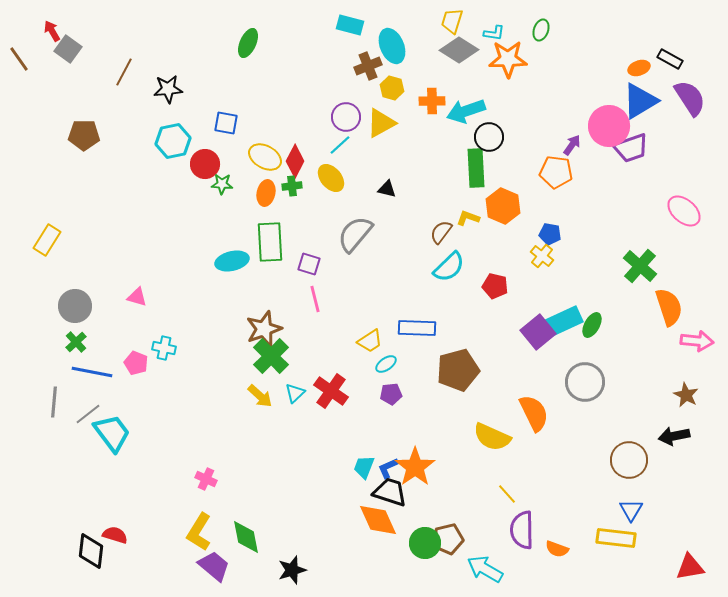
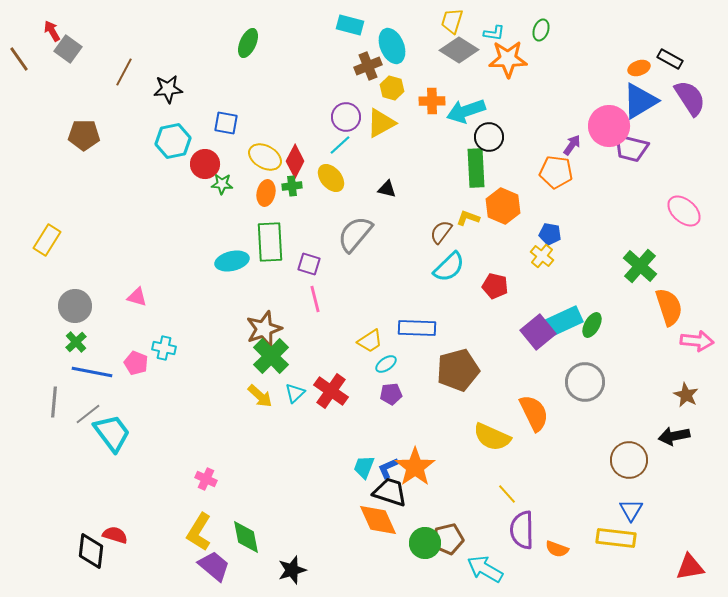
purple trapezoid at (631, 148): rotated 33 degrees clockwise
